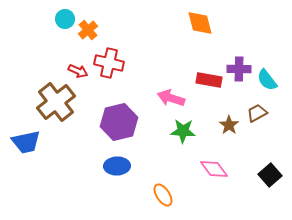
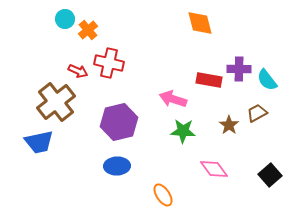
pink arrow: moved 2 px right, 1 px down
blue trapezoid: moved 13 px right
